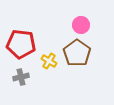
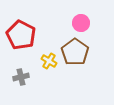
pink circle: moved 2 px up
red pentagon: moved 9 px up; rotated 20 degrees clockwise
brown pentagon: moved 2 px left, 1 px up
